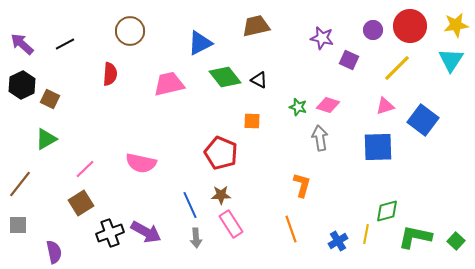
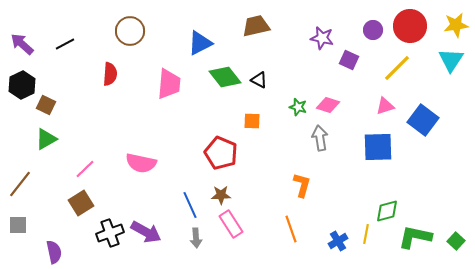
pink trapezoid at (169, 84): rotated 108 degrees clockwise
brown square at (50, 99): moved 4 px left, 6 px down
